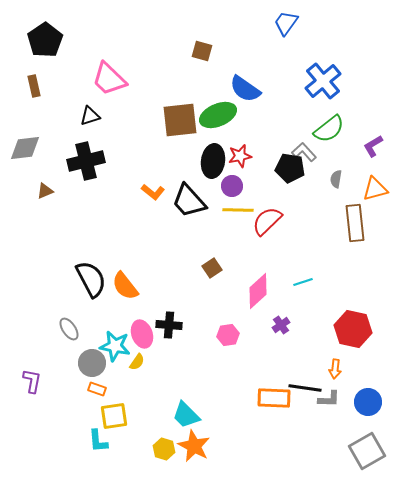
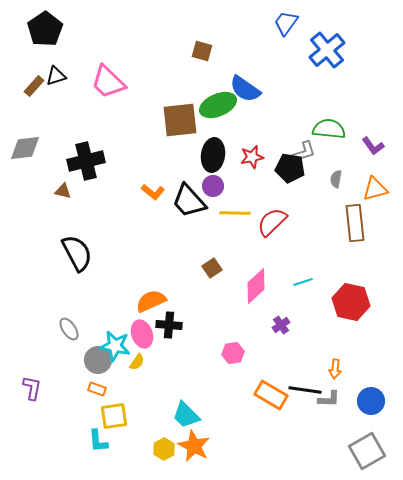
black pentagon at (45, 40): moved 11 px up
pink trapezoid at (109, 79): moved 1 px left, 3 px down
blue cross at (323, 81): moved 4 px right, 31 px up
brown rectangle at (34, 86): rotated 55 degrees clockwise
green ellipse at (218, 115): moved 10 px up
black triangle at (90, 116): moved 34 px left, 40 px up
green semicircle at (329, 129): rotated 136 degrees counterclockwise
purple L-shape at (373, 146): rotated 95 degrees counterclockwise
gray L-shape at (304, 152): rotated 115 degrees clockwise
red star at (240, 156): moved 12 px right, 1 px down
black ellipse at (213, 161): moved 6 px up
purple circle at (232, 186): moved 19 px left
brown triangle at (45, 191): moved 18 px right; rotated 36 degrees clockwise
yellow line at (238, 210): moved 3 px left, 3 px down
red semicircle at (267, 221): moved 5 px right, 1 px down
black semicircle at (91, 279): moved 14 px left, 26 px up
orange semicircle at (125, 286): moved 26 px right, 15 px down; rotated 104 degrees clockwise
pink diamond at (258, 291): moved 2 px left, 5 px up
red hexagon at (353, 329): moved 2 px left, 27 px up
pink hexagon at (228, 335): moved 5 px right, 18 px down
gray circle at (92, 363): moved 6 px right, 3 px up
purple L-shape at (32, 381): moved 7 px down
black line at (305, 388): moved 2 px down
orange rectangle at (274, 398): moved 3 px left, 3 px up; rotated 28 degrees clockwise
blue circle at (368, 402): moved 3 px right, 1 px up
yellow hexagon at (164, 449): rotated 15 degrees clockwise
